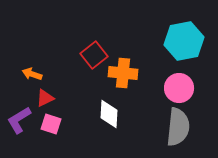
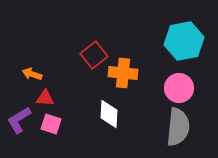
red triangle: rotated 30 degrees clockwise
